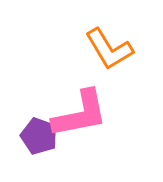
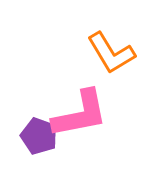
orange L-shape: moved 2 px right, 4 px down
